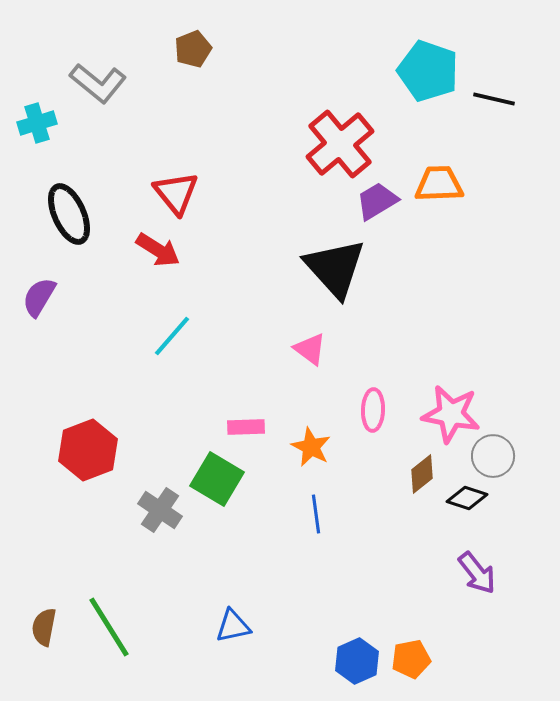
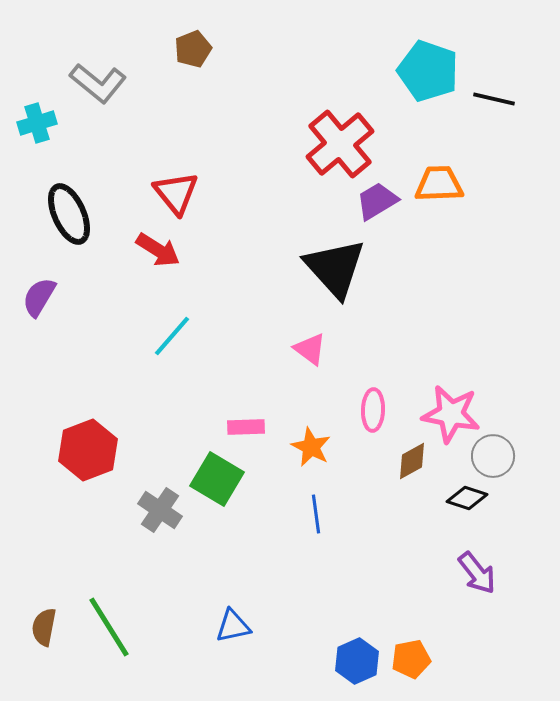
brown diamond: moved 10 px left, 13 px up; rotated 9 degrees clockwise
